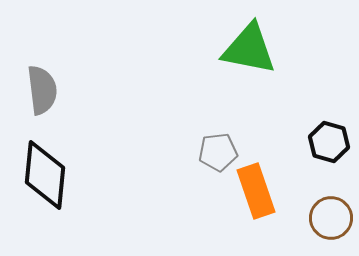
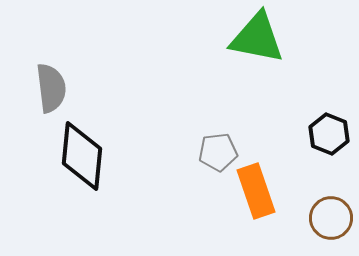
green triangle: moved 8 px right, 11 px up
gray semicircle: moved 9 px right, 2 px up
black hexagon: moved 8 px up; rotated 6 degrees clockwise
black diamond: moved 37 px right, 19 px up
